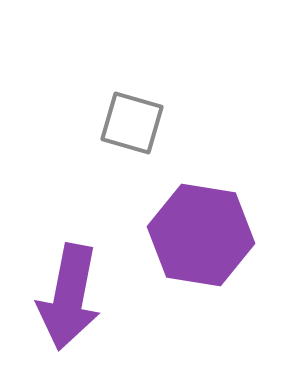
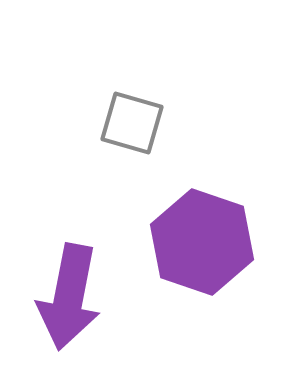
purple hexagon: moved 1 px right, 7 px down; rotated 10 degrees clockwise
